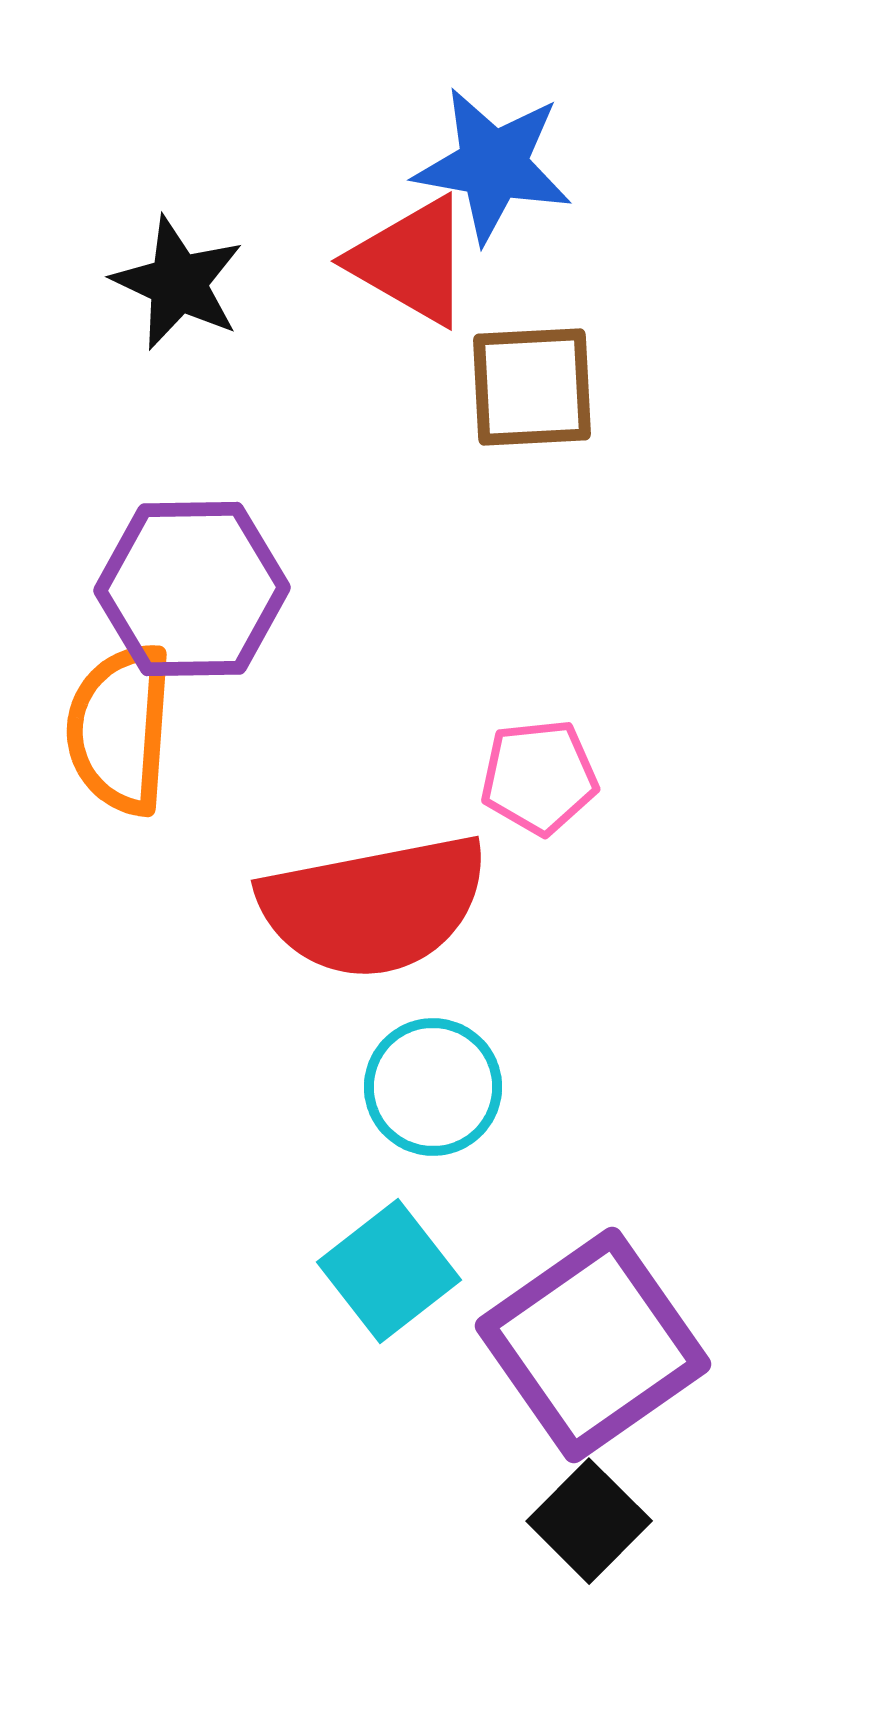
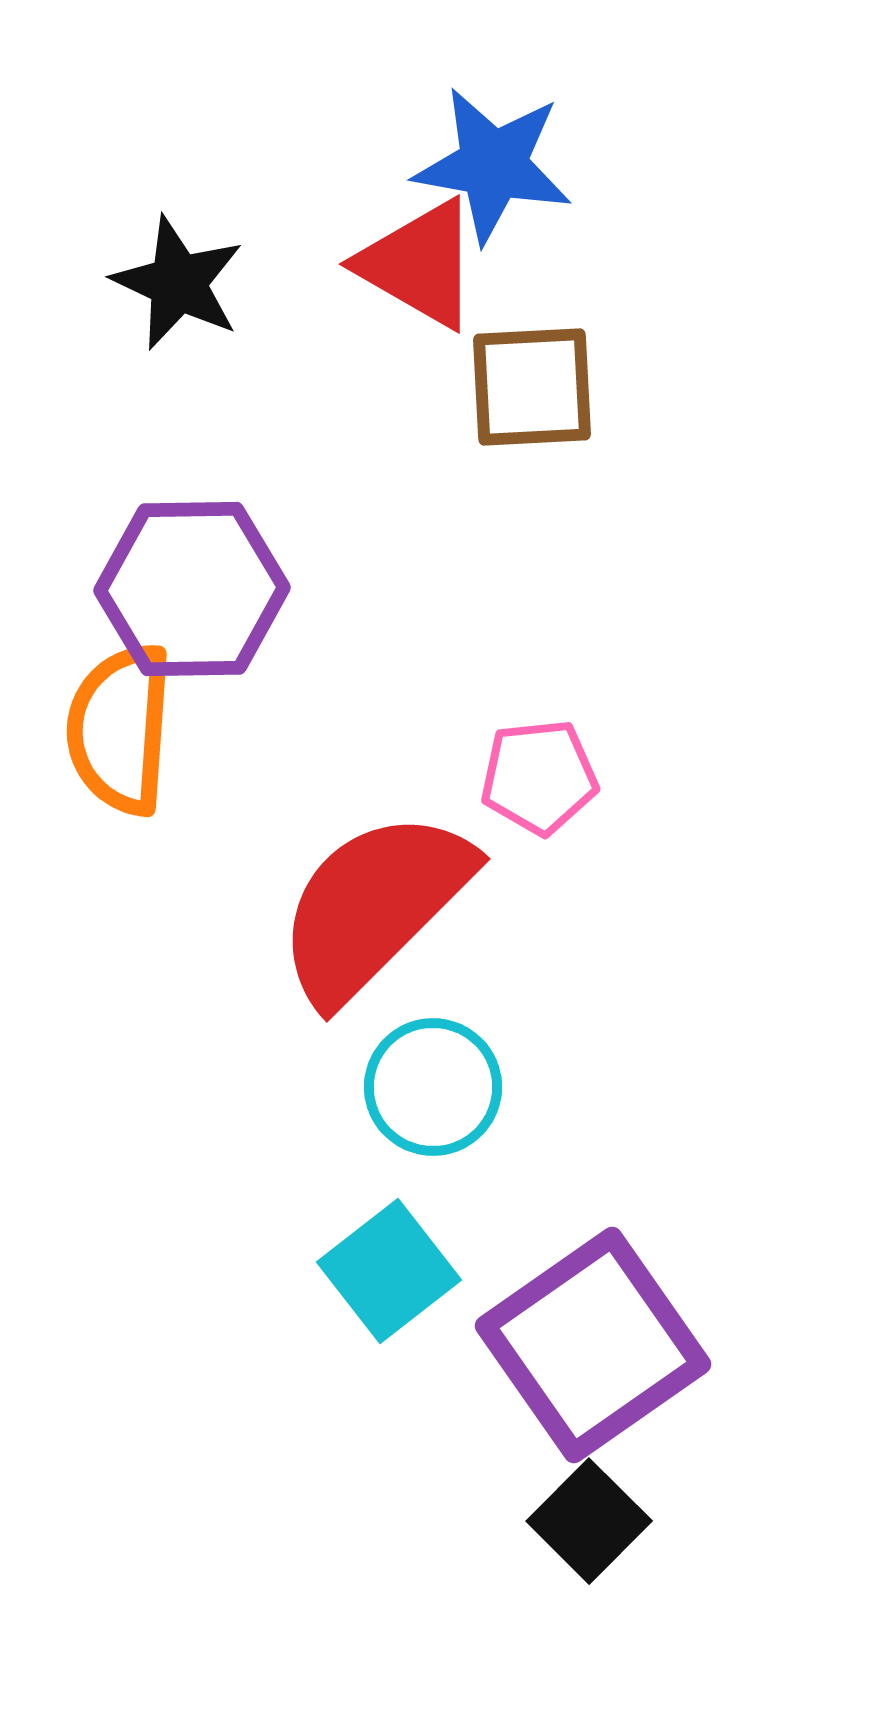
red triangle: moved 8 px right, 3 px down
red semicircle: rotated 146 degrees clockwise
